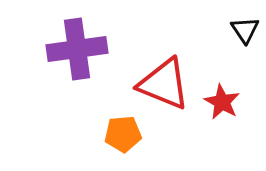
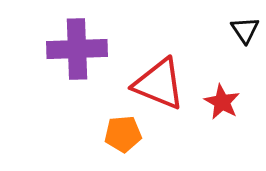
purple cross: rotated 6 degrees clockwise
red triangle: moved 5 px left
